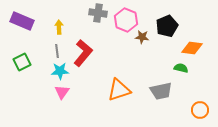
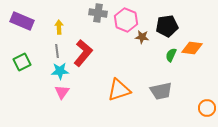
black pentagon: rotated 15 degrees clockwise
green semicircle: moved 10 px left, 13 px up; rotated 80 degrees counterclockwise
orange circle: moved 7 px right, 2 px up
